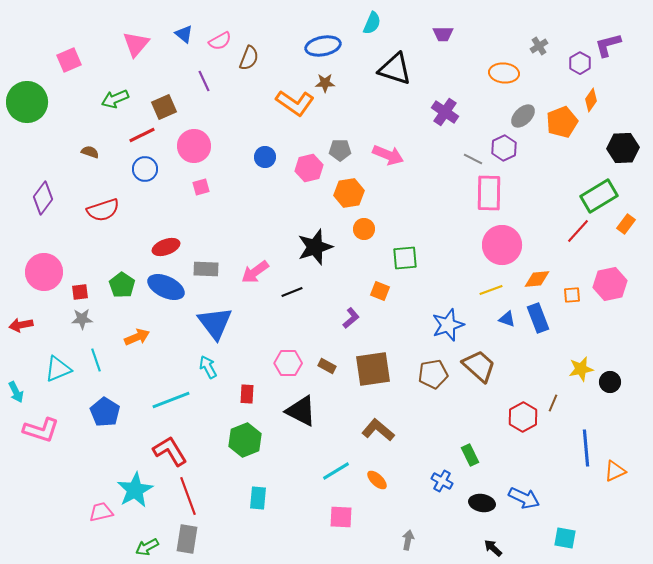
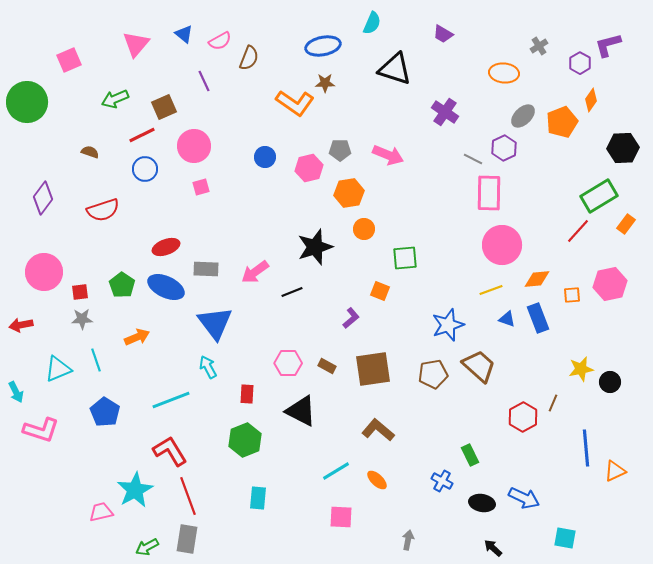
purple trapezoid at (443, 34): rotated 30 degrees clockwise
